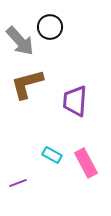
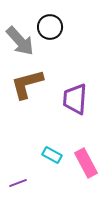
purple trapezoid: moved 2 px up
